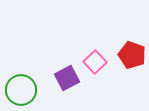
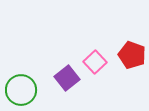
purple square: rotated 10 degrees counterclockwise
